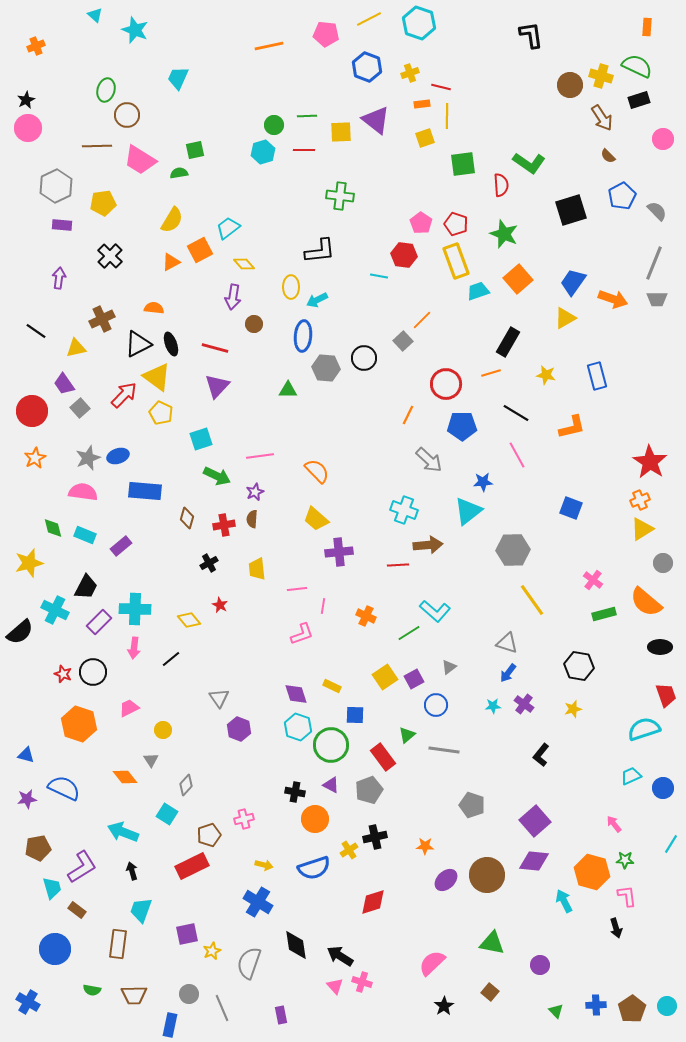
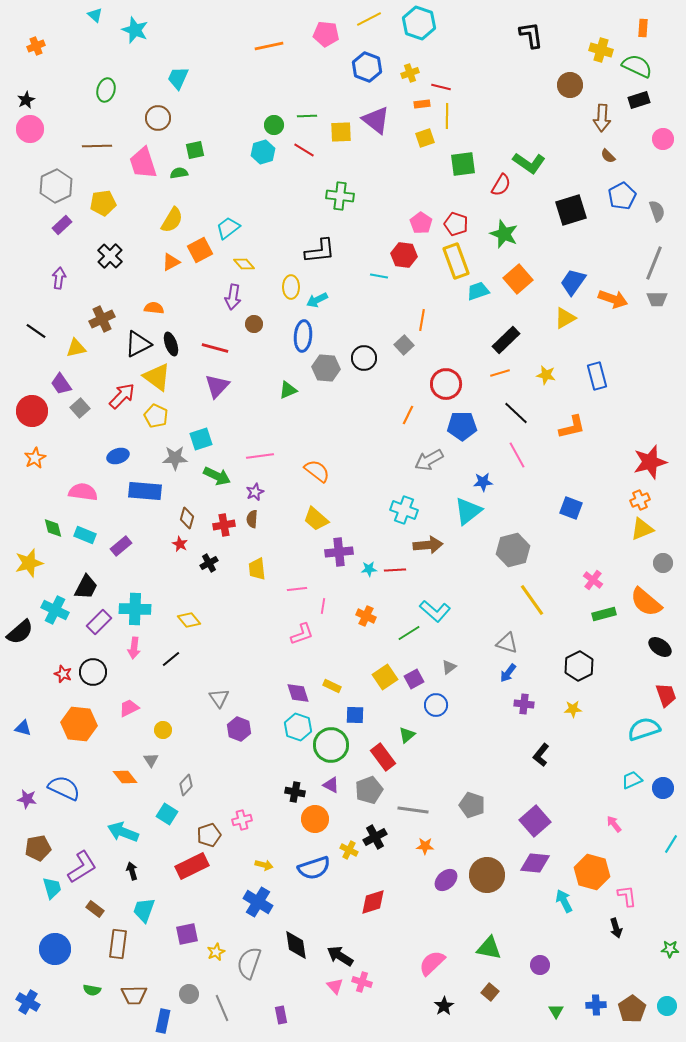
orange rectangle at (647, 27): moved 4 px left, 1 px down
yellow cross at (601, 76): moved 26 px up
brown circle at (127, 115): moved 31 px right, 3 px down
brown arrow at (602, 118): rotated 36 degrees clockwise
pink circle at (28, 128): moved 2 px right, 1 px down
red line at (304, 150): rotated 30 degrees clockwise
pink trapezoid at (140, 160): moved 3 px right, 3 px down; rotated 40 degrees clockwise
red semicircle at (501, 185): rotated 35 degrees clockwise
gray semicircle at (657, 211): rotated 25 degrees clockwise
purple rectangle at (62, 225): rotated 48 degrees counterclockwise
orange line at (422, 320): rotated 35 degrees counterclockwise
gray square at (403, 341): moved 1 px right, 4 px down
black rectangle at (508, 342): moved 2 px left, 2 px up; rotated 16 degrees clockwise
orange line at (491, 373): moved 9 px right
purple trapezoid at (64, 384): moved 3 px left
green triangle at (288, 390): rotated 24 degrees counterclockwise
red arrow at (124, 395): moved 2 px left, 1 px down
yellow pentagon at (161, 413): moved 5 px left, 3 px down
black line at (516, 413): rotated 12 degrees clockwise
gray star at (88, 458): moved 87 px right; rotated 20 degrees clockwise
gray arrow at (429, 460): rotated 108 degrees clockwise
red star at (650, 462): rotated 24 degrees clockwise
orange semicircle at (317, 471): rotated 8 degrees counterclockwise
yellow triangle at (642, 529): rotated 10 degrees clockwise
gray hexagon at (513, 550): rotated 12 degrees counterclockwise
red line at (398, 565): moved 3 px left, 5 px down
red star at (220, 605): moved 40 px left, 61 px up
black ellipse at (660, 647): rotated 35 degrees clockwise
black hexagon at (579, 666): rotated 24 degrees clockwise
purple diamond at (296, 694): moved 2 px right, 1 px up
purple cross at (524, 704): rotated 30 degrees counterclockwise
cyan star at (493, 706): moved 124 px left, 137 px up
yellow star at (573, 709): rotated 12 degrees clockwise
orange hexagon at (79, 724): rotated 12 degrees counterclockwise
gray line at (444, 750): moved 31 px left, 60 px down
blue triangle at (26, 755): moved 3 px left, 27 px up
cyan trapezoid at (631, 776): moved 1 px right, 4 px down
purple star at (27, 799): rotated 18 degrees clockwise
pink cross at (244, 819): moved 2 px left, 1 px down
black cross at (375, 837): rotated 15 degrees counterclockwise
yellow cross at (349, 850): rotated 30 degrees counterclockwise
green star at (625, 860): moved 45 px right, 89 px down
purple diamond at (534, 861): moved 1 px right, 2 px down
brown rectangle at (77, 910): moved 18 px right, 1 px up
cyan trapezoid at (141, 910): moved 3 px right
green triangle at (492, 943): moved 3 px left, 5 px down
yellow star at (212, 951): moved 4 px right, 1 px down
green triangle at (556, 1011): rotated 14 degrees clockwise
blue rectangle at (170, 1025): moved 7 px left, 4 px up
